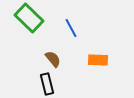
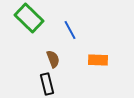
blue line: moved 1 px left, 2 px down
brown semicircle: rotated 18 degrees clockwise
